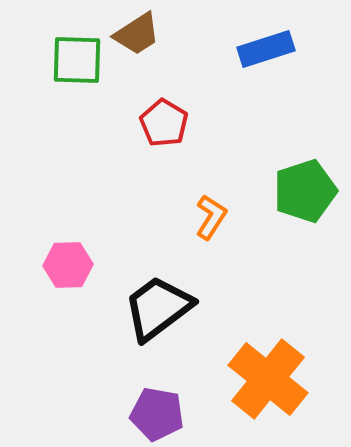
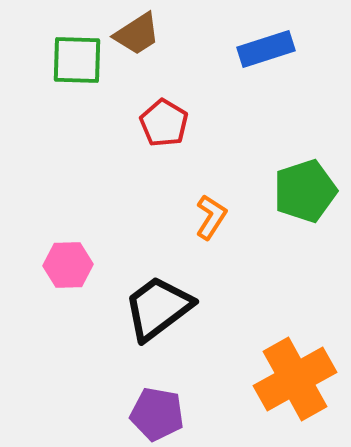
orange cross: moved 27 px right; rotated 22 degrees clockwise
